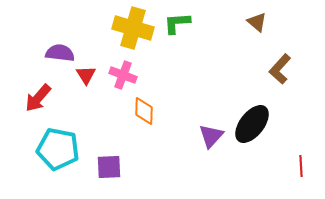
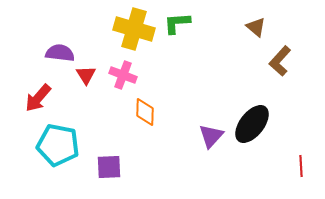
brown triangle: moved 1 px left, 5 px down
yellow cross: moved 1 px right, 1 px down
brown L-shape: moved 8 px up
orange diamond: moved 1 px right, 1 px down
cyan pentagon: moved 4 px up
